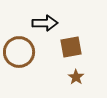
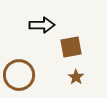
black arrow: moved 3 px left, 2 px down
brown circle: moved 23 px down
